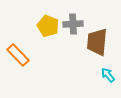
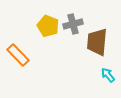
gray cross: rotated 12 degrees counterclockwise
